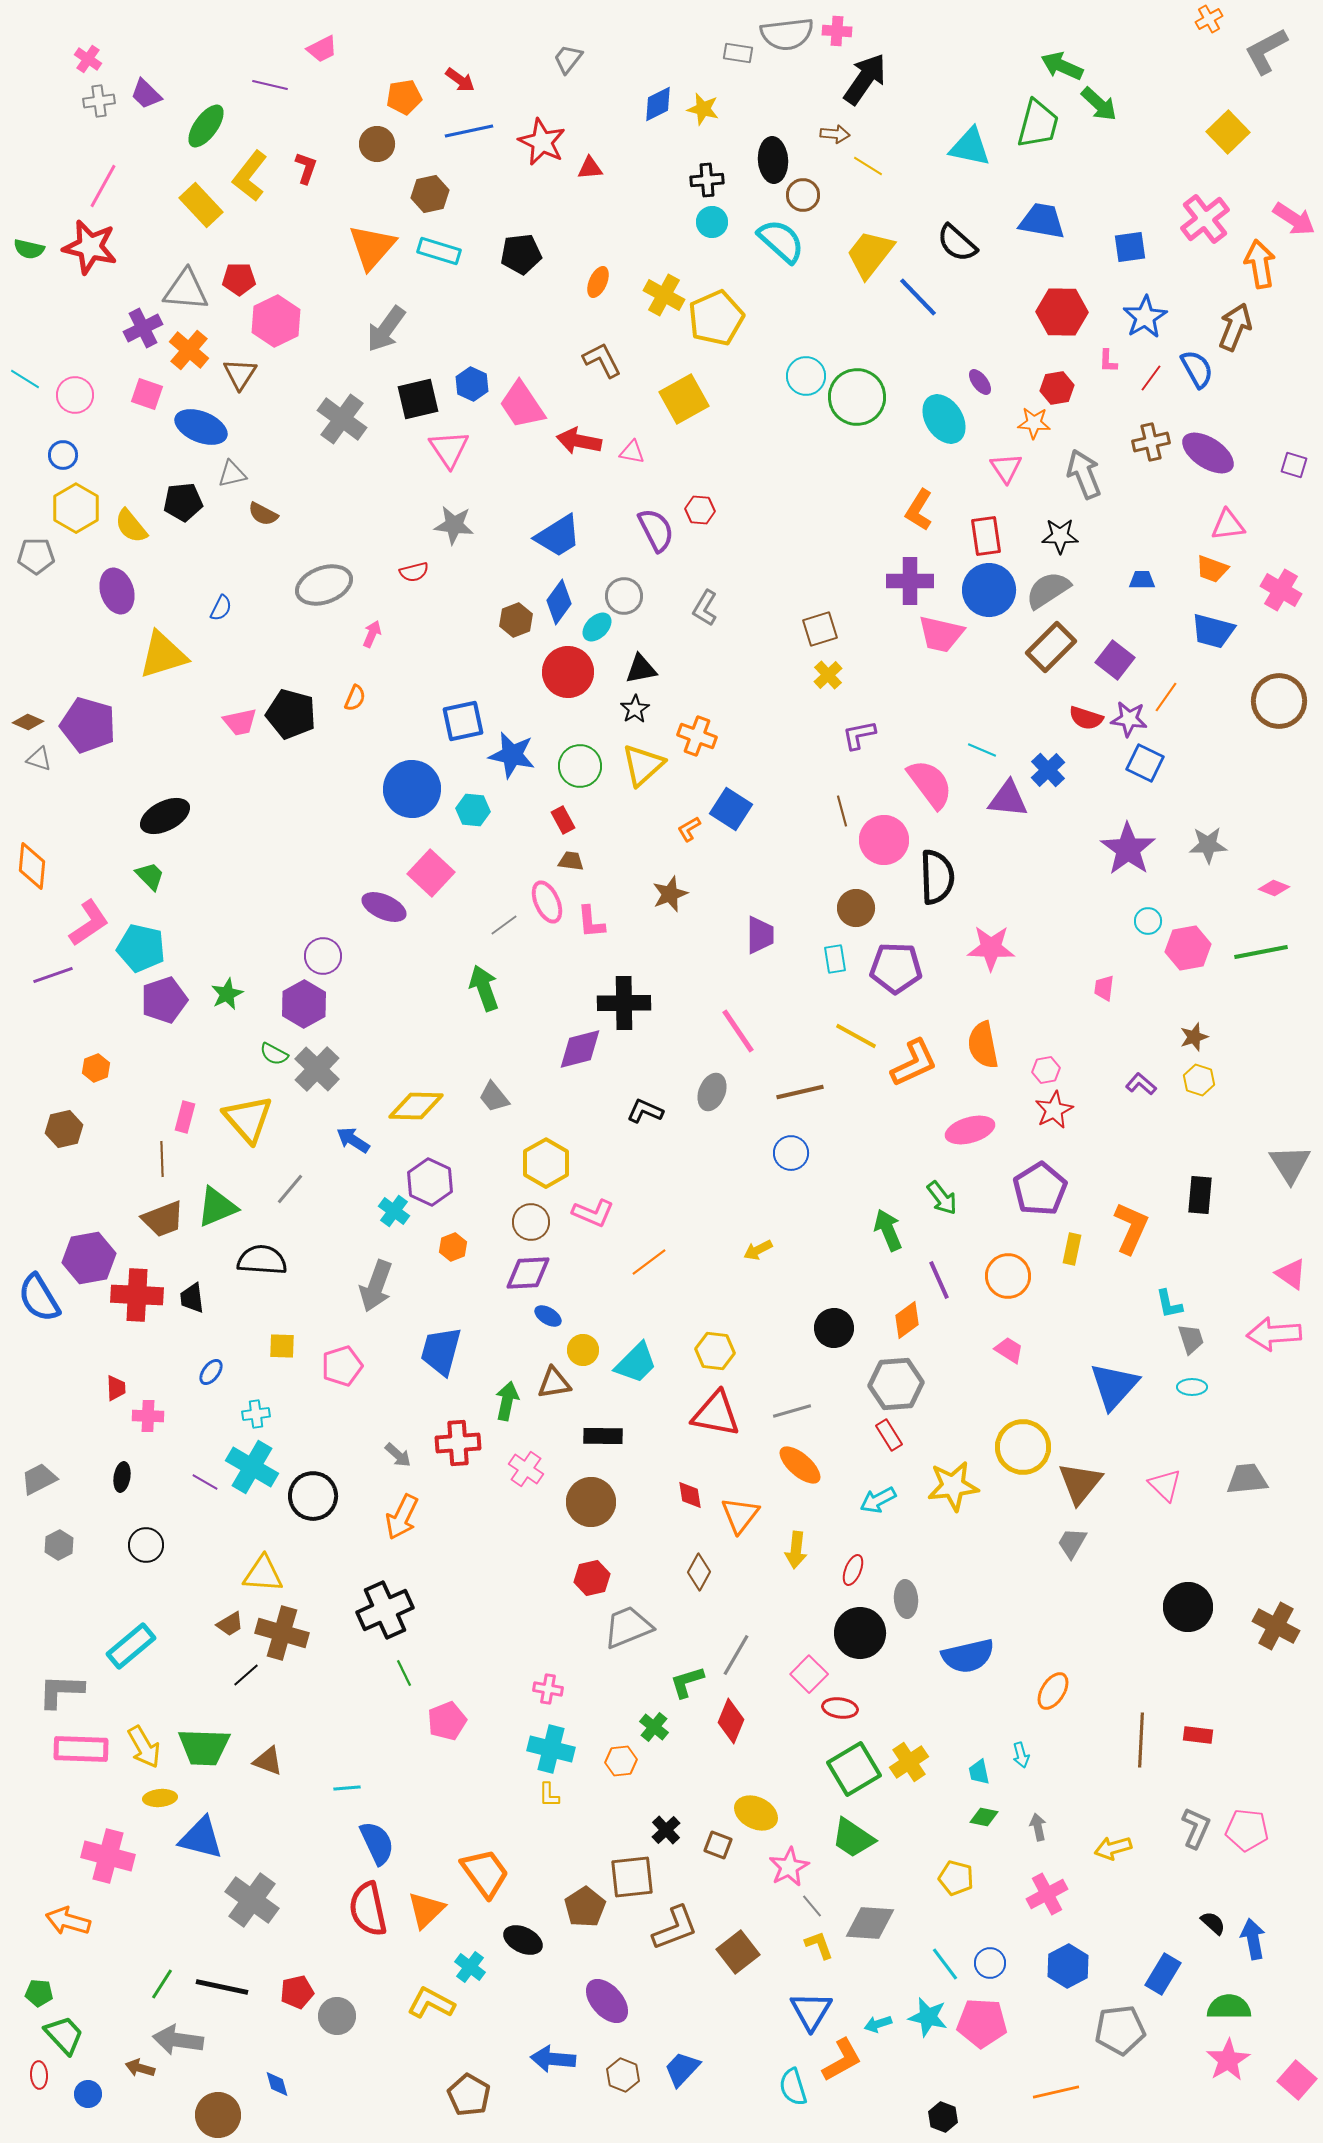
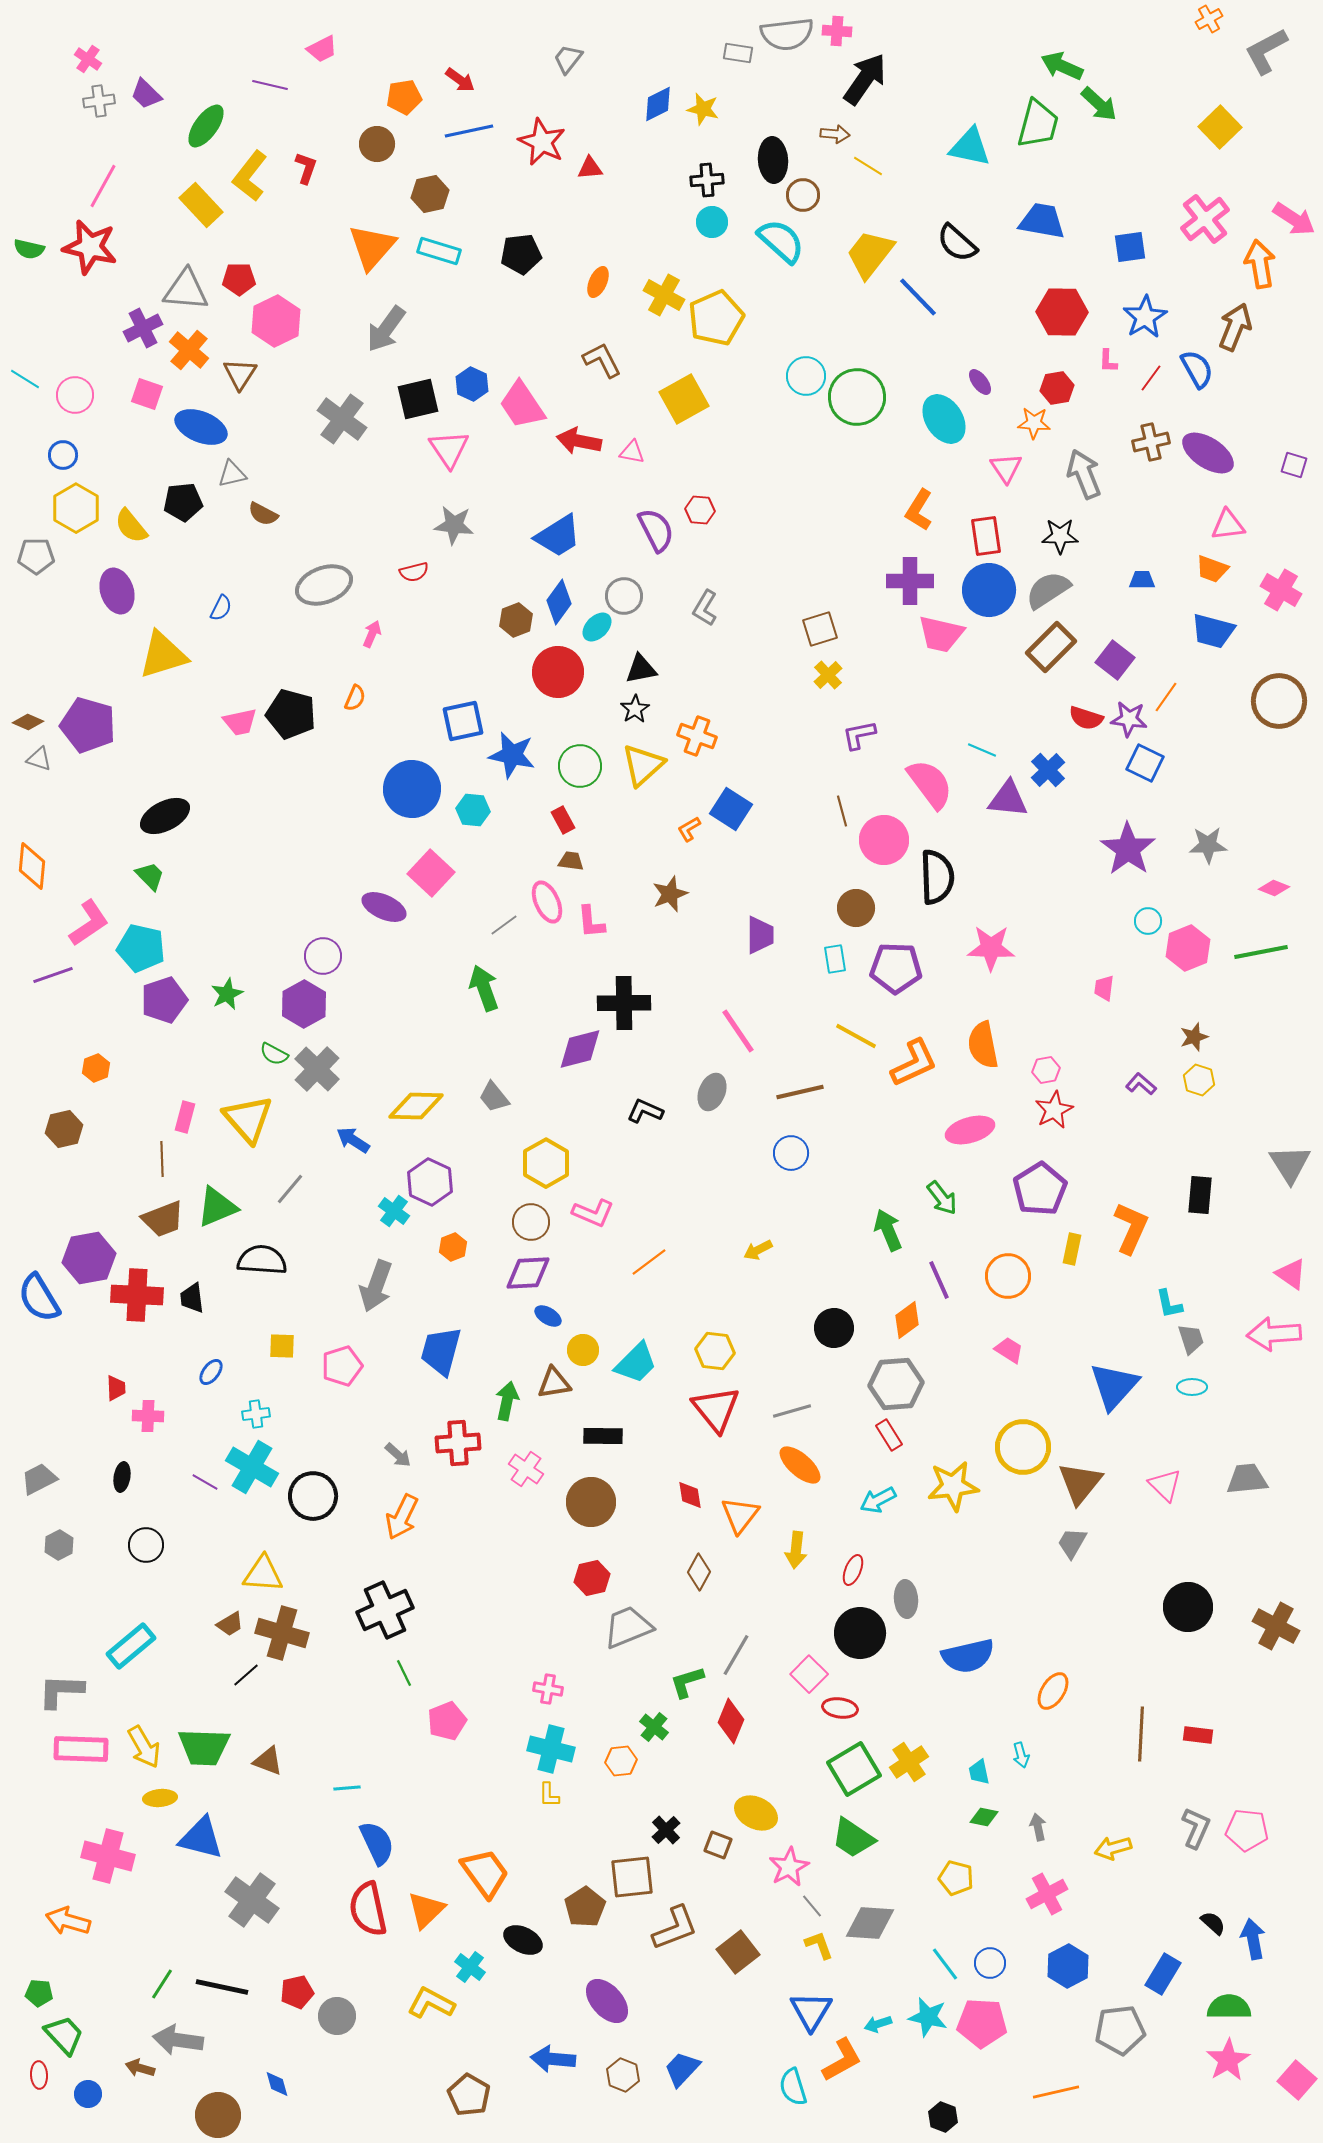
yellow square at (1228, 132): moved 8 px left, 5 px up
red circle at (568, 672): moved 10 px left
pink hexagon at (1188, 948): rotated 12 degrees counterclockwise
red triangle at (716, 1414): moved 5 px up; rotated 40 degrees clockwise
brown line at (1141, 1740): moved 6 px up
